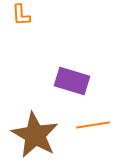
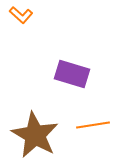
orange L-shape: rotated 45 degrees counterclockwise
purple rectangle: moved 7 px up
